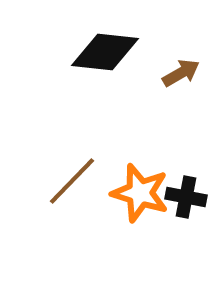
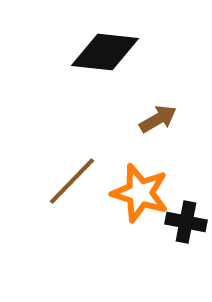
brown arrow: moved 23 px left, 46 px down
black cross: moved 25 px down
